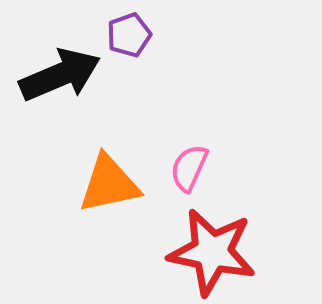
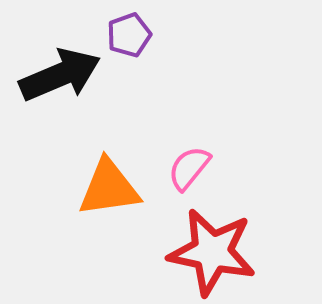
pink semicircle: rotated 15 degrees clockwise
orange triangle: moved 4 px down; rotated 4 degrees clockwise
